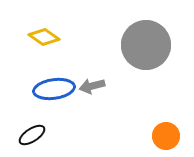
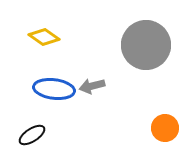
blue ellipse: rotated 15 degrees clockwise
orange circle: moved 1 px left, 8 px up
